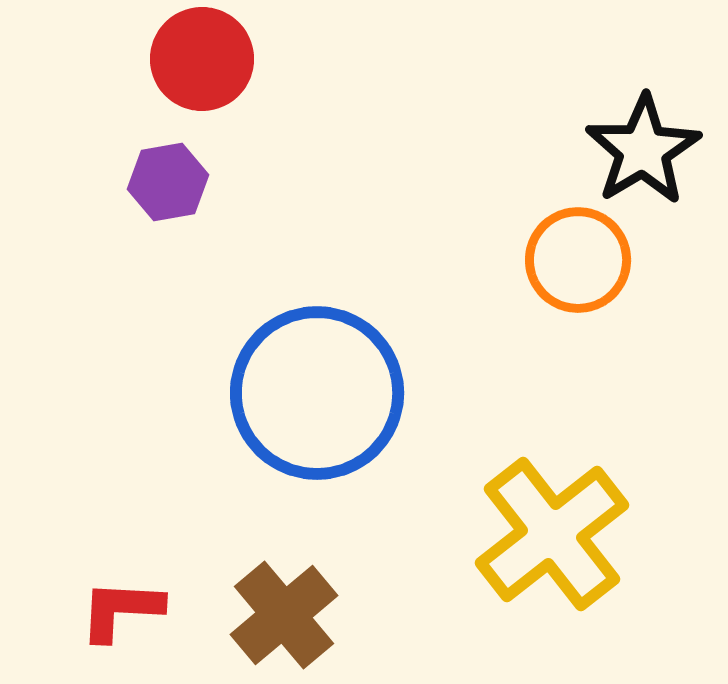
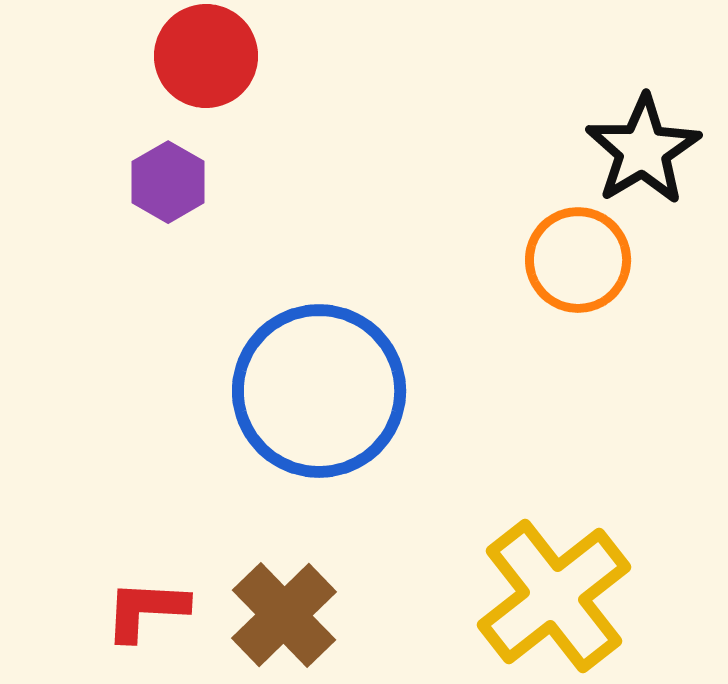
red circle: moved 4 px right, 3 px up
purple hexagon: rotated 20 degrees counterclockwise
blue circle: moved 2 px right, 2 px up
yellow cross: moved 2 px right, 62 px down
red L-shape: moved 25 px right
brown cross: rotated 4 degrees counterclockwise
